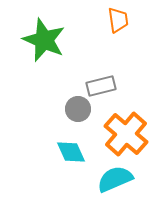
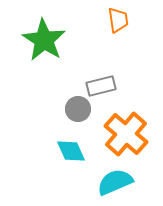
green star: rotated 9 degrees clockwise
cyan diamond: moved 1 px up
cyan semicircle: moved 3 px down
